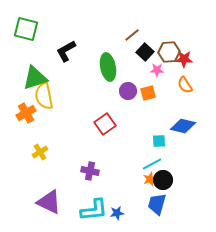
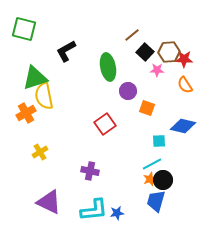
green square: moved 2 px left
orange square: moved 1 px left, 15 px down; rotated 35 degrees clockwise
blue trapezoid: moved 1 px left, 3 px up
